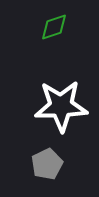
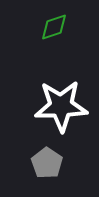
gray pentagon: moved 1 px up; rotated 12 degrees counterclockwise
